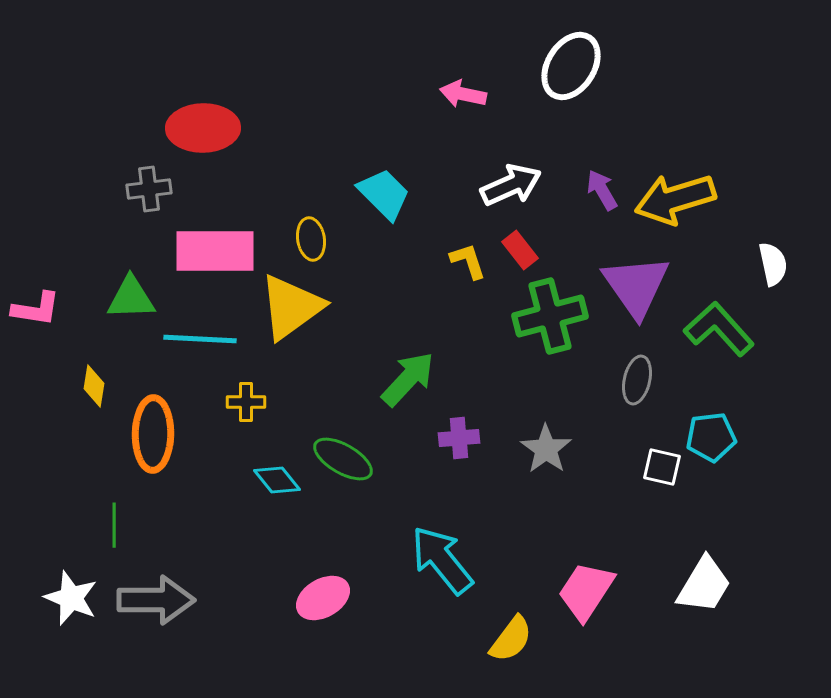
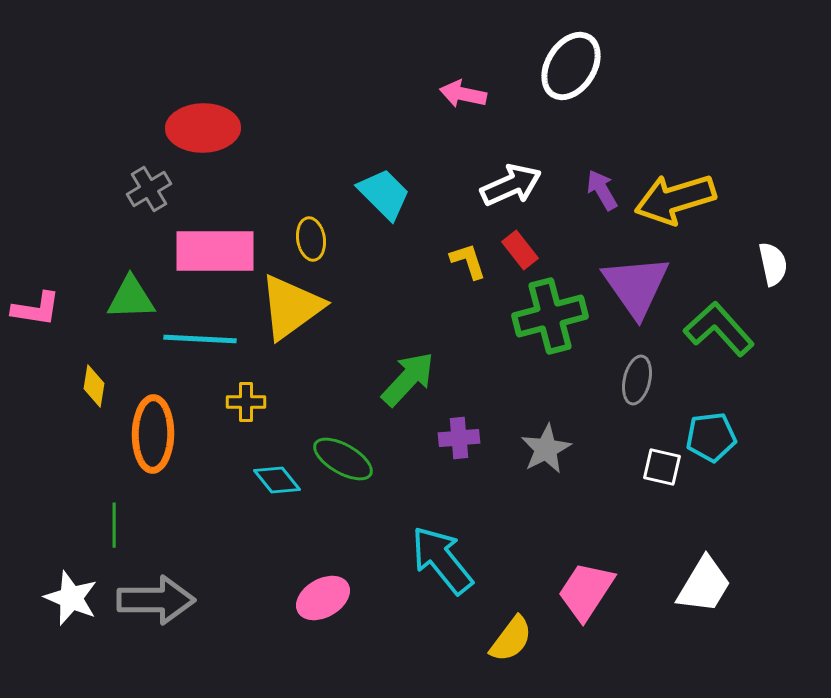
gray cross: rotated 24 degrees counterclockwise
gray star: rotated 9 degrees clockwise
